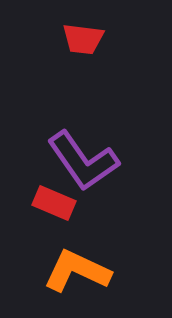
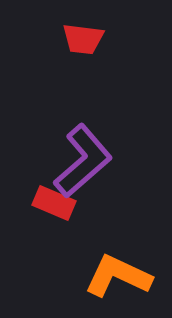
purple L-shape: rotated 96 degrees counterclockwise
orange L-shape: moved 41 px right, 5 px down
